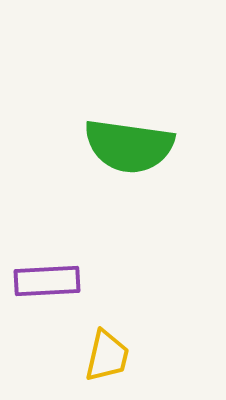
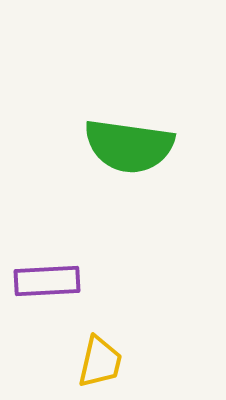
yellow trapezoid: moved 7 px left, 6 px down
